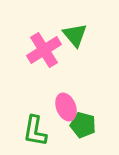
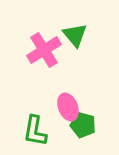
pink ellipse: moved 2 px right
